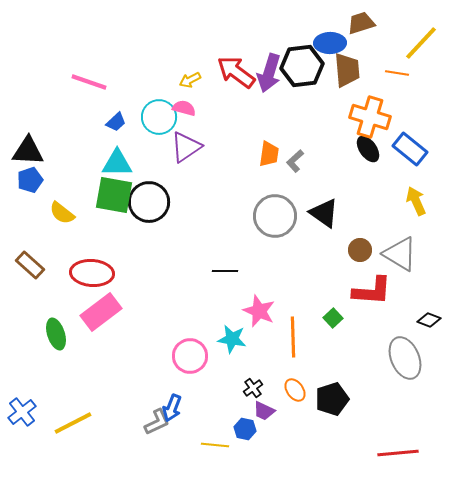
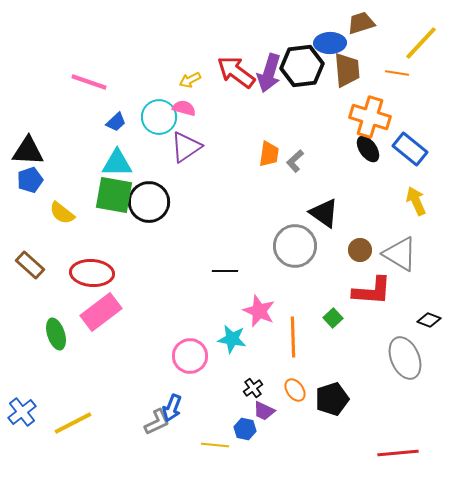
gray circle at (275, 216): moved 20 px right, 30 px down
